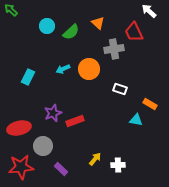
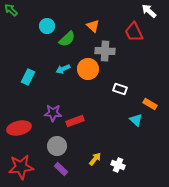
orange triangle: moved 5 px left, 3 px down
green semicircle: moved 4 px left, 7 px down
gray cross: moved 9 px left, 2 px down; rotated 12 degrees clockwise
orange circle: moved 1 px left
purple star: rotated 24 degrees clockwise
cyan triangle: rotated 32 degrees clockwise
gray circle: moved 14 px right
white cross: rotated 24 degrees clockwise
